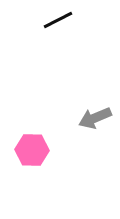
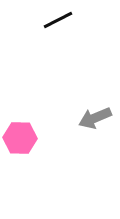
pink hexagon: moved 12 px left, 12 px up
